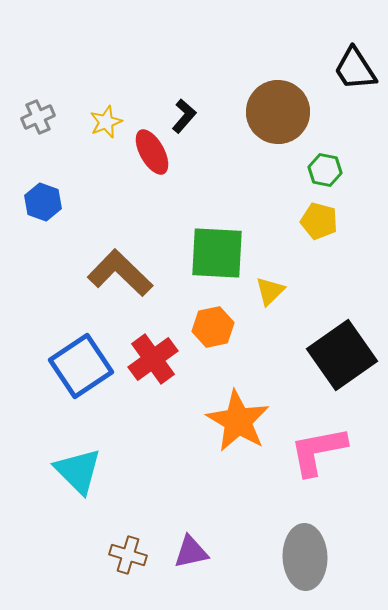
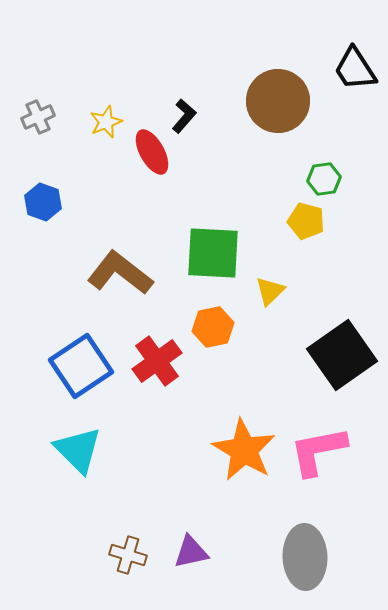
brown circle: moved 11 px up
green hexagon: moved 1 px left, 9 px down; rotated 20 degrees counterclockwise
yellow pentagon: moved 13 px left
green square: moved 4 px left
brown L-shape: rotated 6 degrees counterclockwise
red cross: moved 4 px right, 2 px down
orange star: moved 6 px right, 29 px down
cyan triangle: moved 21 px up
